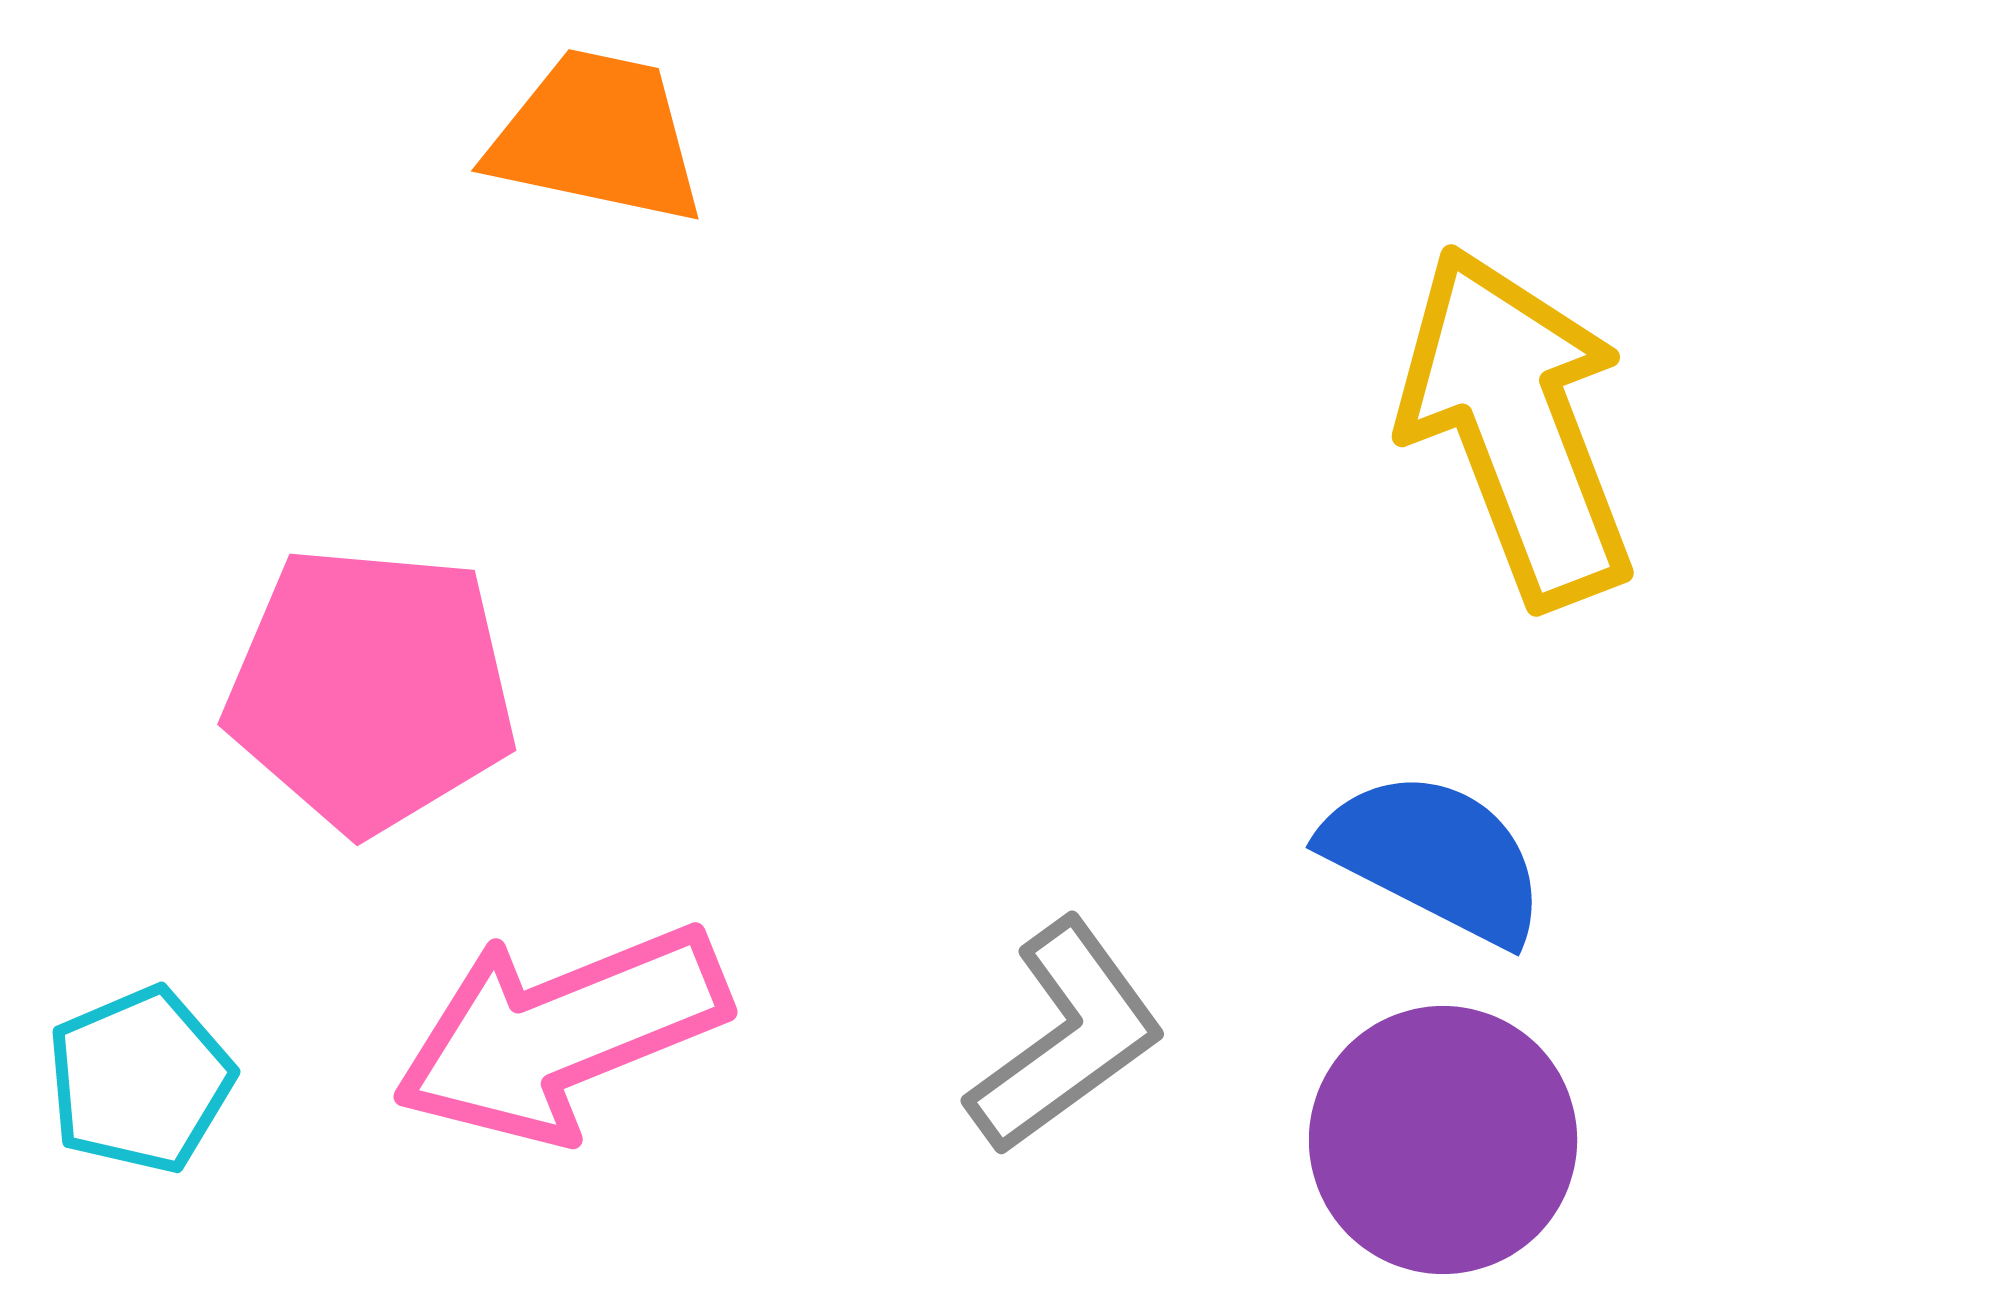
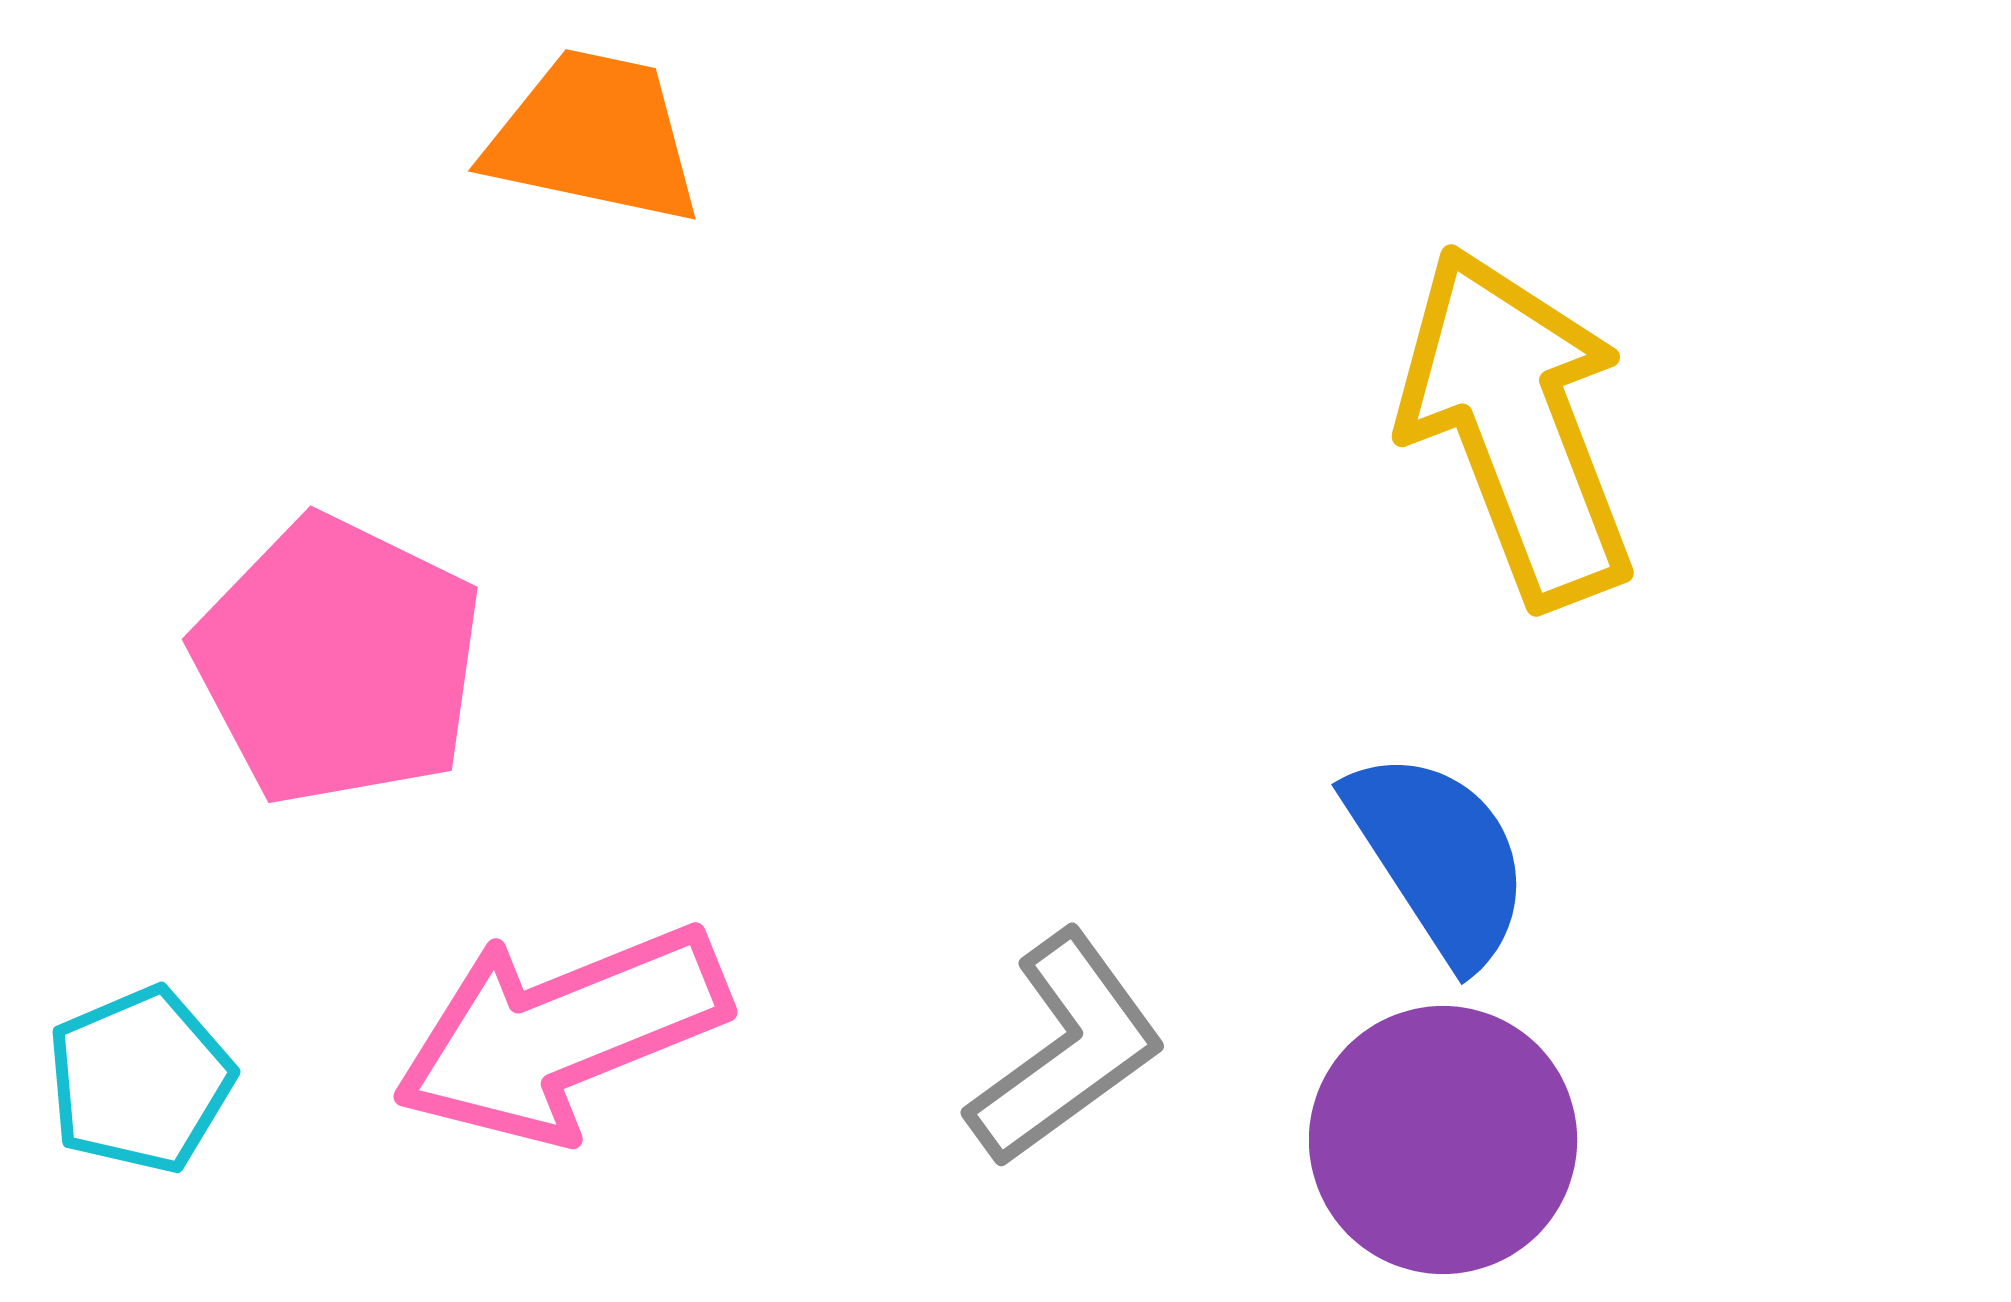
orange trapezoid: moved 3 px left
pink pentagon: moved 33 px left, 28 px up; rotated 21 degrees clockwise
blue semicircle: moved 4 px right; rotated 30 degrees clockwise
gray L-shape: moved 12 px down
